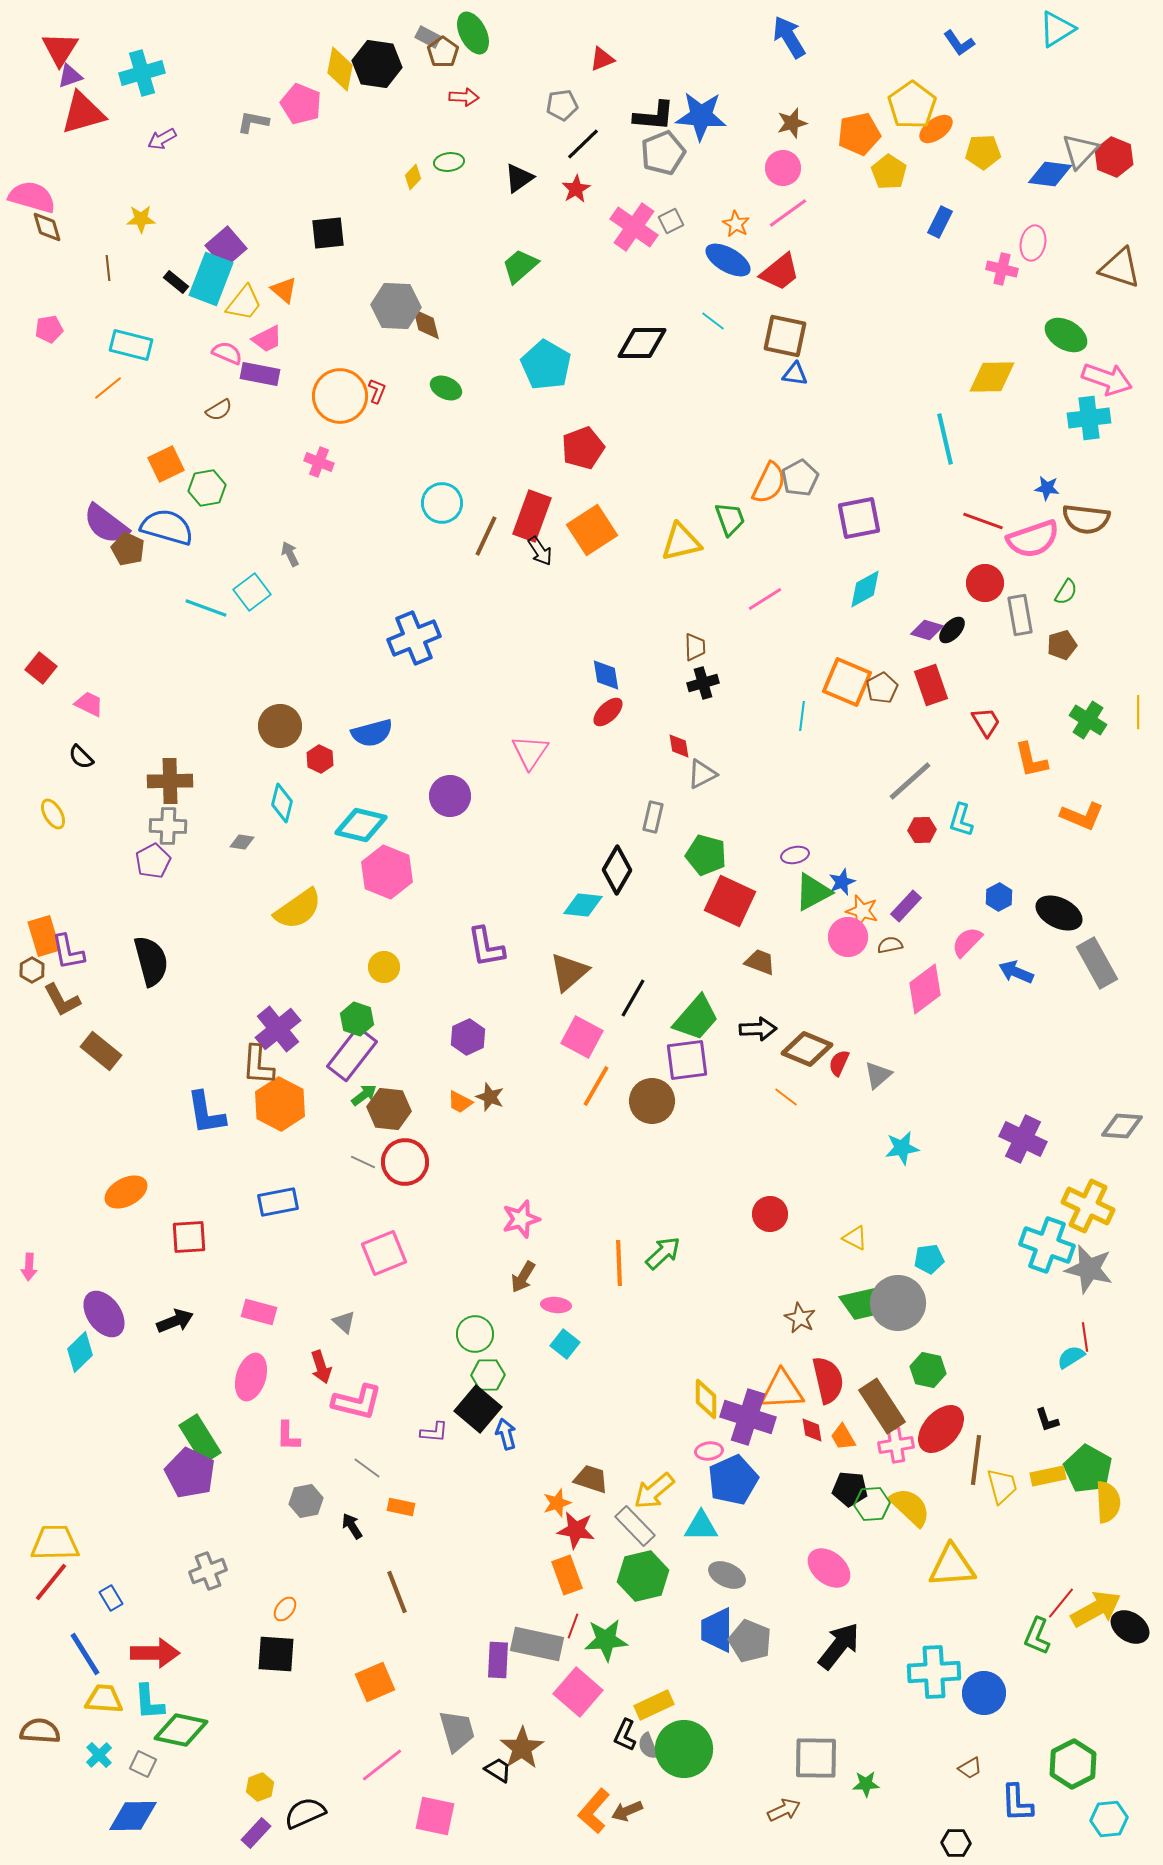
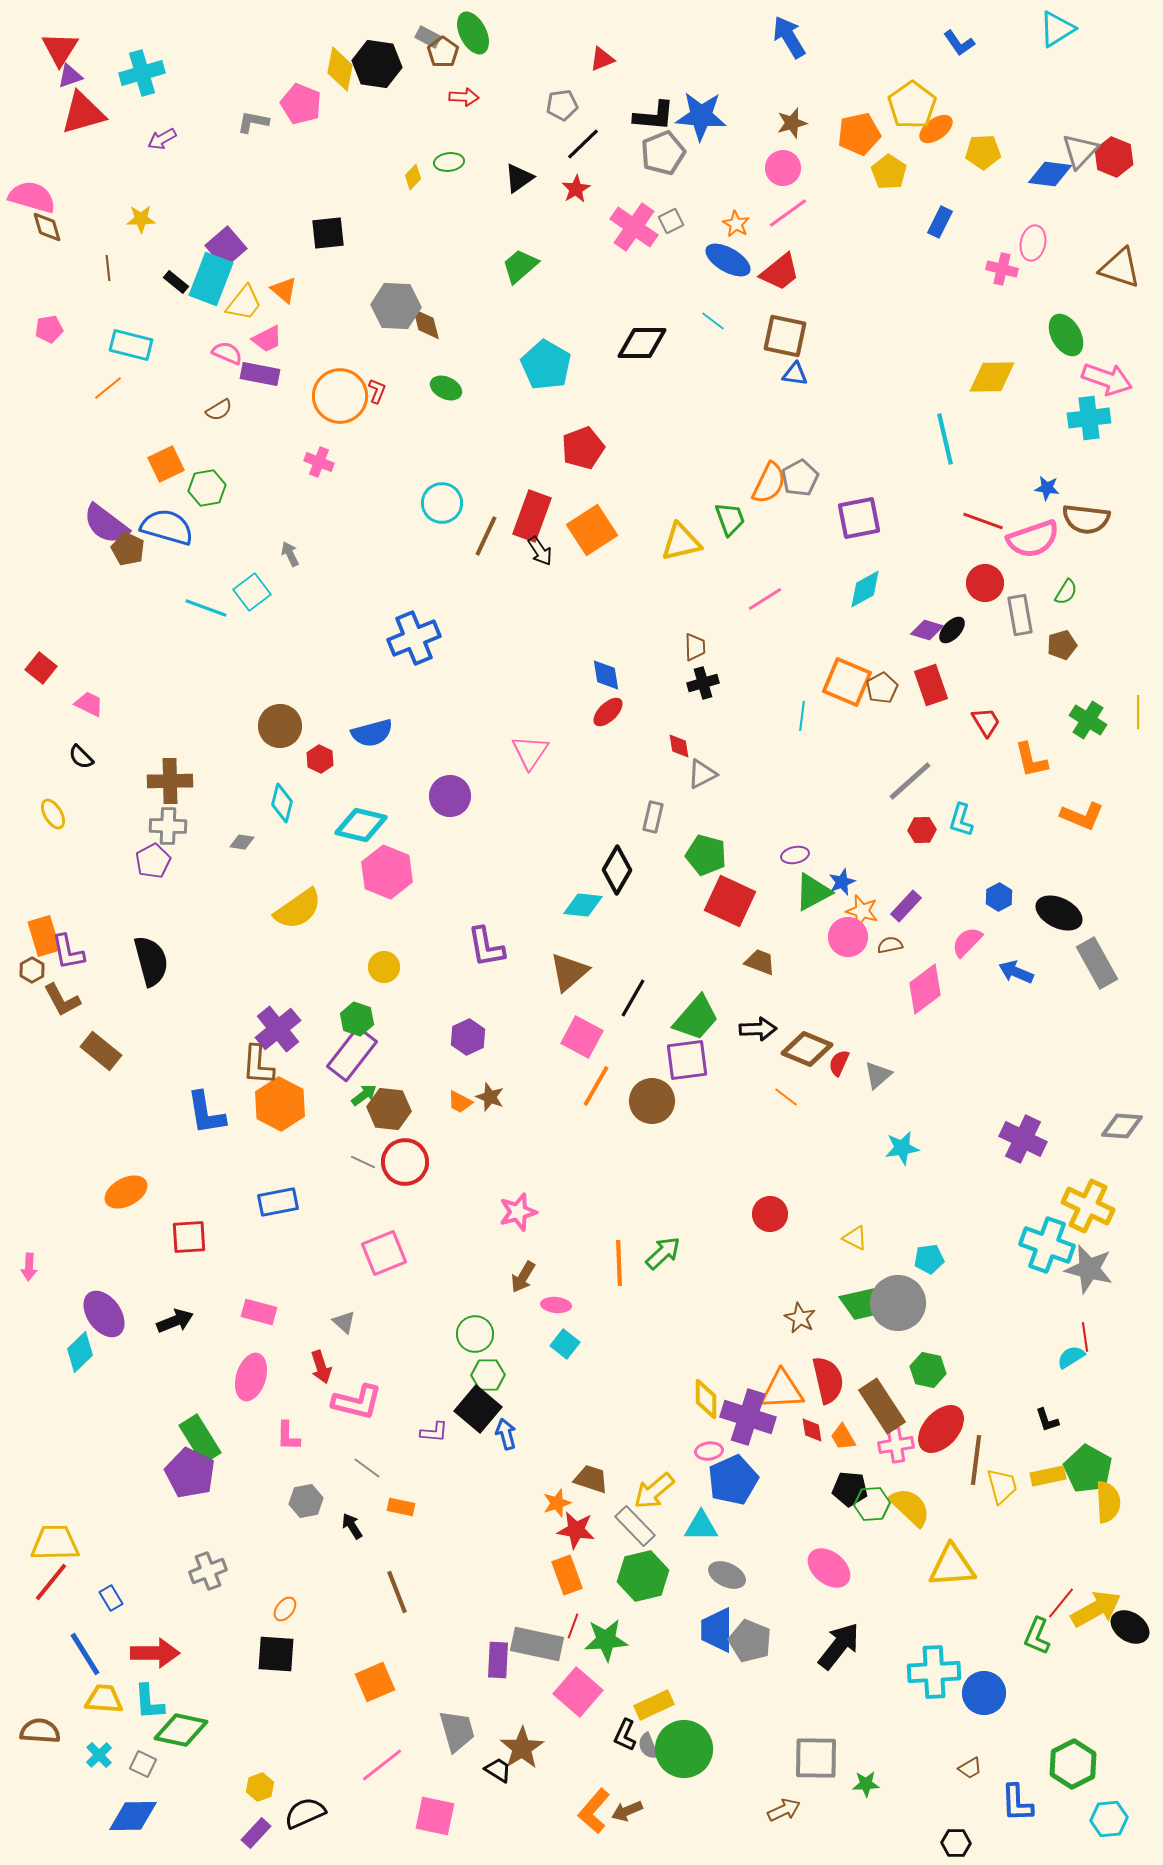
green ellipse at (1066, 335): rotated 30 degrees clockwise
pink star at (521, 1219): moved 3 px left, 7 px up
